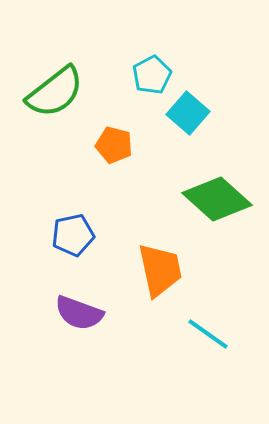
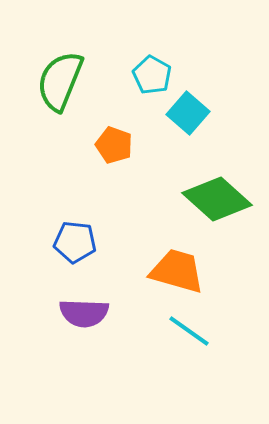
cyan pentagon: rotated 15 degrees counterclockwise
green semicircle: moved 5 px right, 11 px up; rotated 150 degrees clockwise
orange pentagon: rotated 6 degrees clockwise
blue pentagon: moved 2 px right, 7 px down; rotated 18 degrees clockwise
orange trapezoid: moved 17 px right, 1 px down; rotated 62 degrees counterclockwise
purple semicircle: moved 5 px right; rotated 18 degrees counterclockwise
cyan line: moved 19 px left, 3 px up
